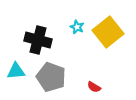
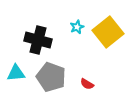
cyan star: rotated 24 degrees clockwise
cyan triangle: moved 2 px down
red semicircle: moved 7 px left, 3 px up
